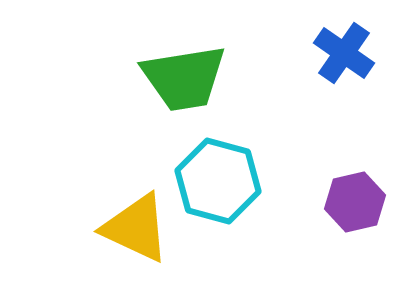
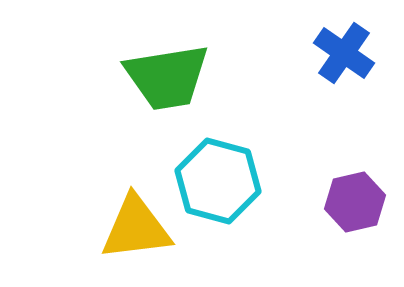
green trapezoid: moved 17 px left, 1 px up
yellow triangle: rotated 32 degrees counterclockwise
